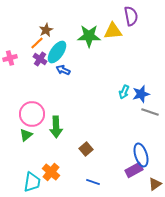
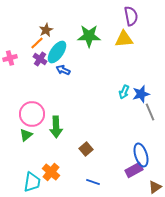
yellow triangle: moved 11 px right, 8 px down
gray line: rotated 48 degrees clockwise
brown triangle: moved 3 px down
